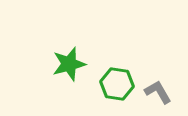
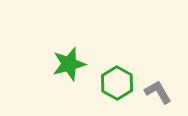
green hexagon: moved 1 px up; rotated 20 degrees clockwise
